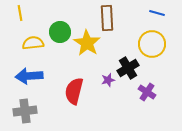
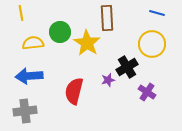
yellow line: moved 1 px right
black cross: moved 1 px left, 1 px up
